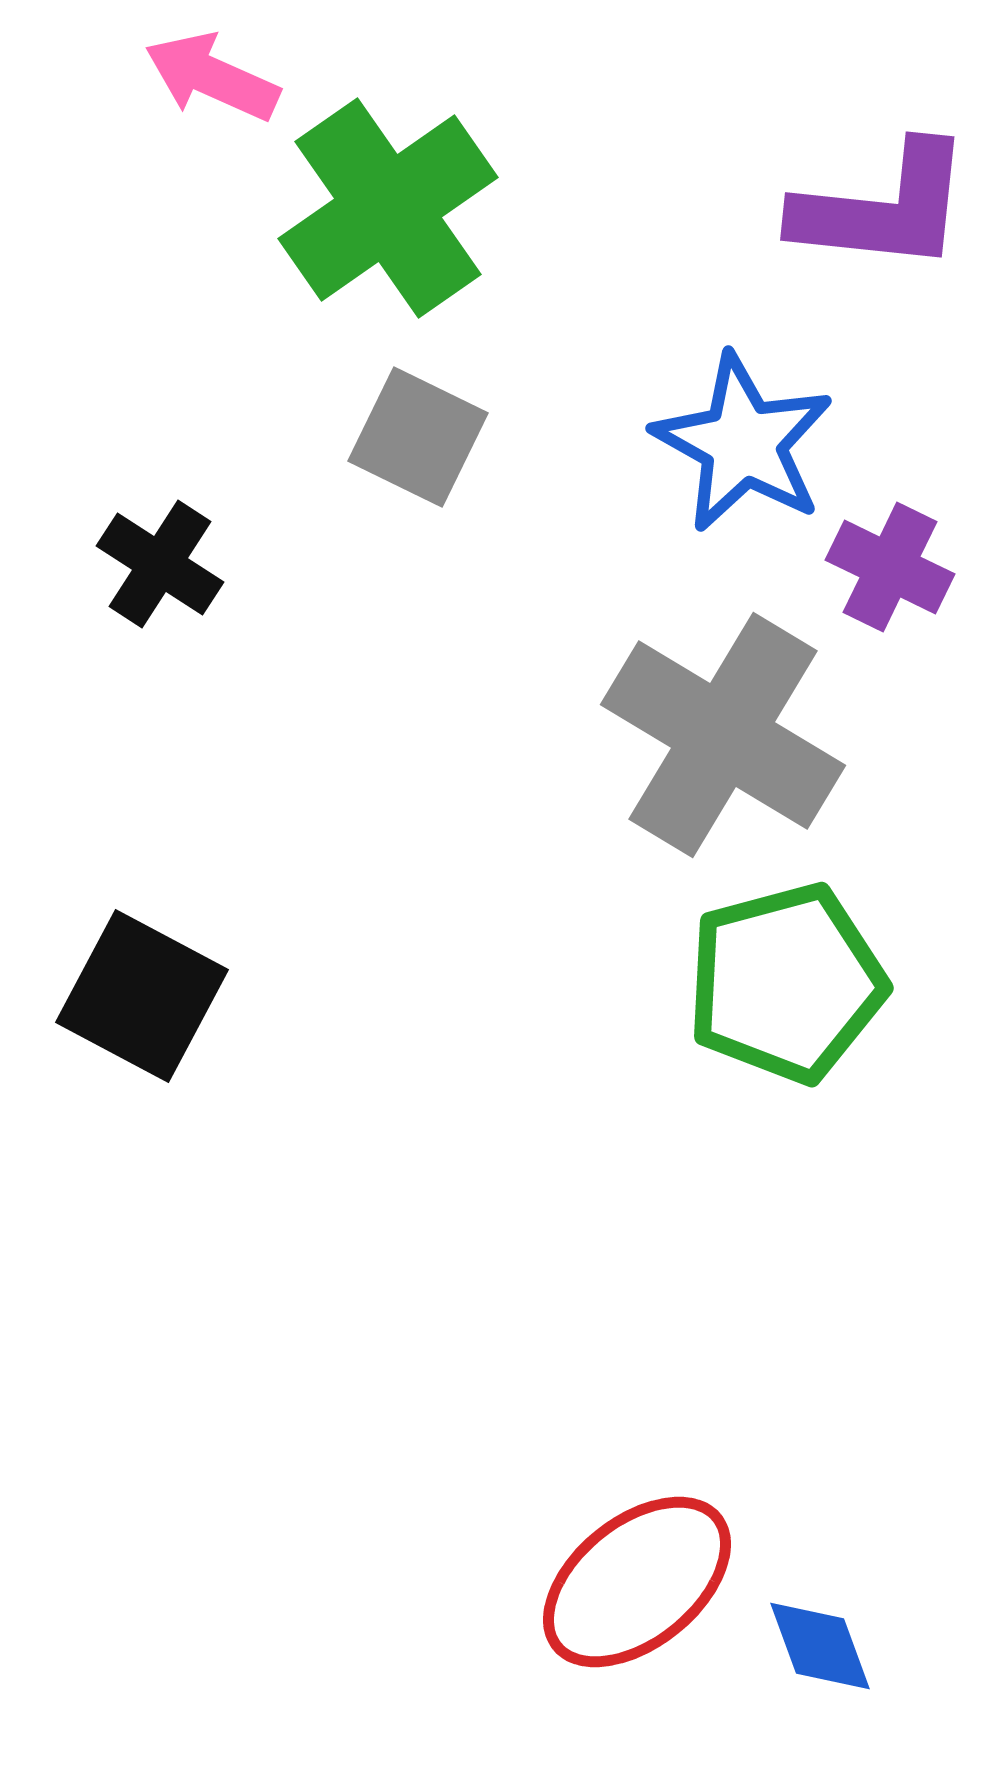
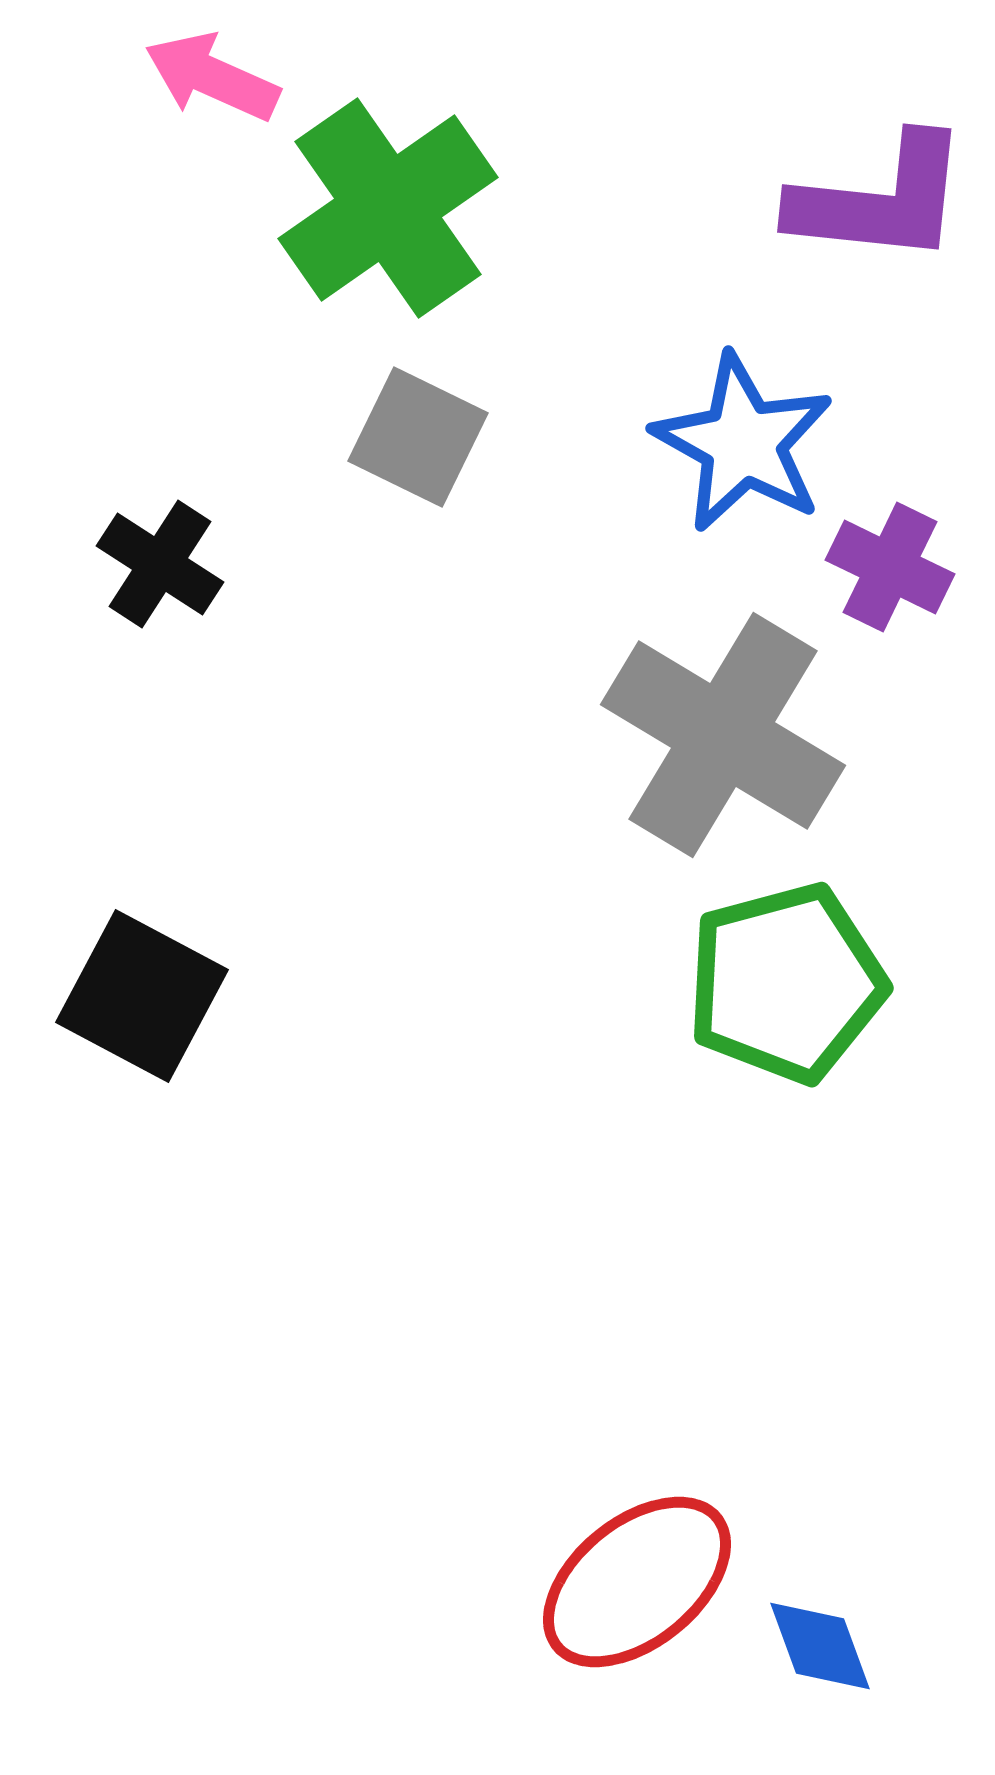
purple L-shape: moved 3 px left, 8 px up
